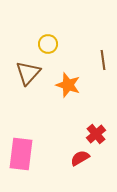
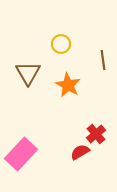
yellow circle: moved 13 px right
brown triangle: rotated 12 degrees counterclockwise
orange star: rotated 10 degrees clockwise
pink rectangle: rotated 36 degrees clockwise
red semicircle: moved 6 px up
